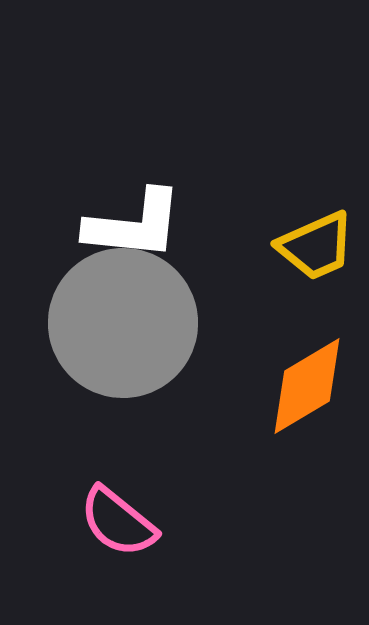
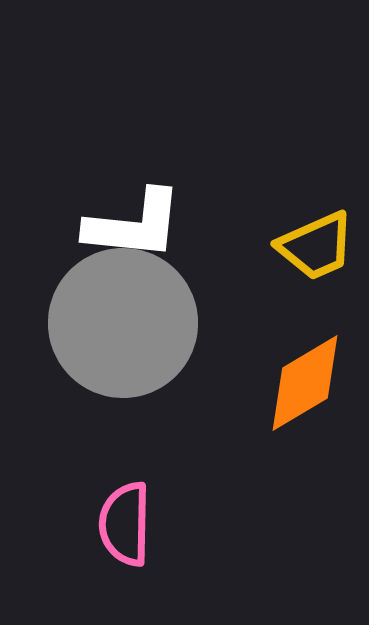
orange diamond: moved 2 px left, 3 px up
pink semicircle: moved 7 px right, 2 px down; rotated 52 degrees clockwise
